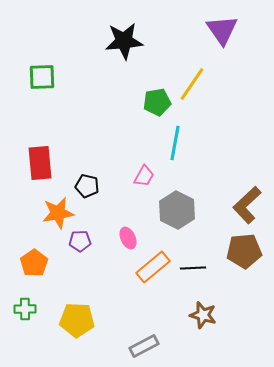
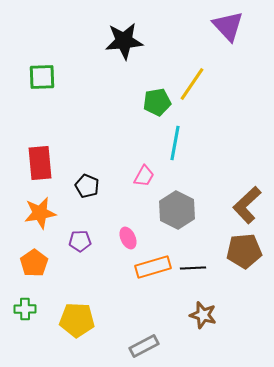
purple triangle: moved 6 px right, 4 px up; rotated 8 degrees counterclockwise
black pentagon: rotated 10 degrees clockwise
orange star: moved 18 px left
orange rectangle: rotated 24 degrees clockwise
